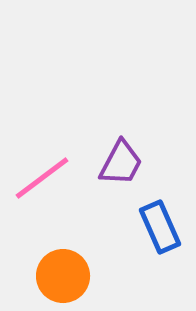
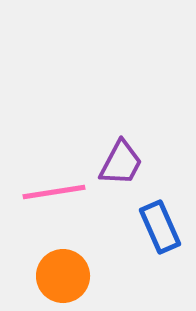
pink line: moved 12 px right, 14 px down; rotated 28 degrees clockwise
